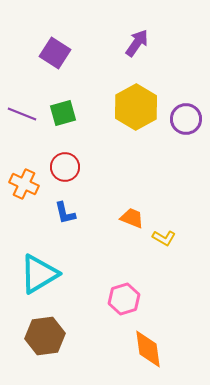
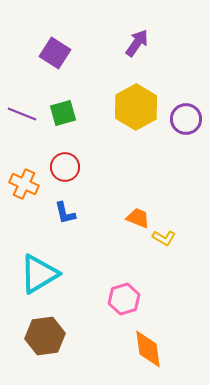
orange trapezoid: moved 6 px right
